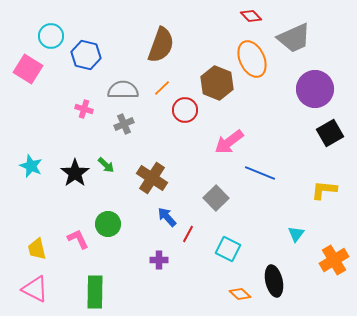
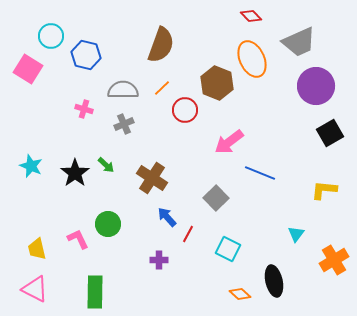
gray trapezoid: moved 5 px right, 4 px down
purple circle: moved 1 px right, 3 px up
